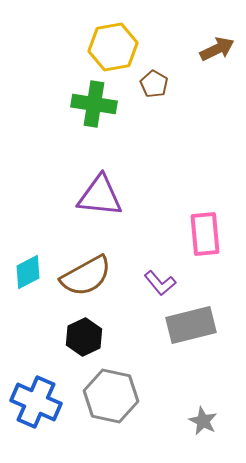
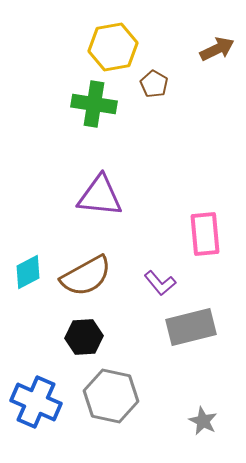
gray rectangle: moved 2 px down
black hexagon: rotated 21 degrees clockwise
